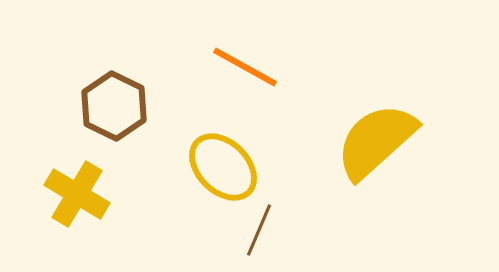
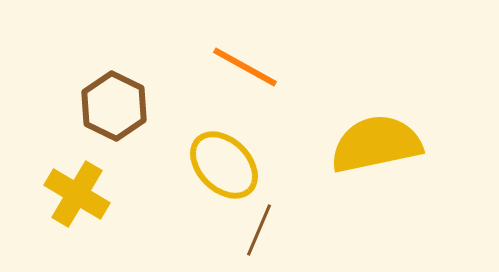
yellow semicircle: moved 3 px down; rotated 30 degrees clockwise
yellow ellipse: moved 1 px right, 2 px up
